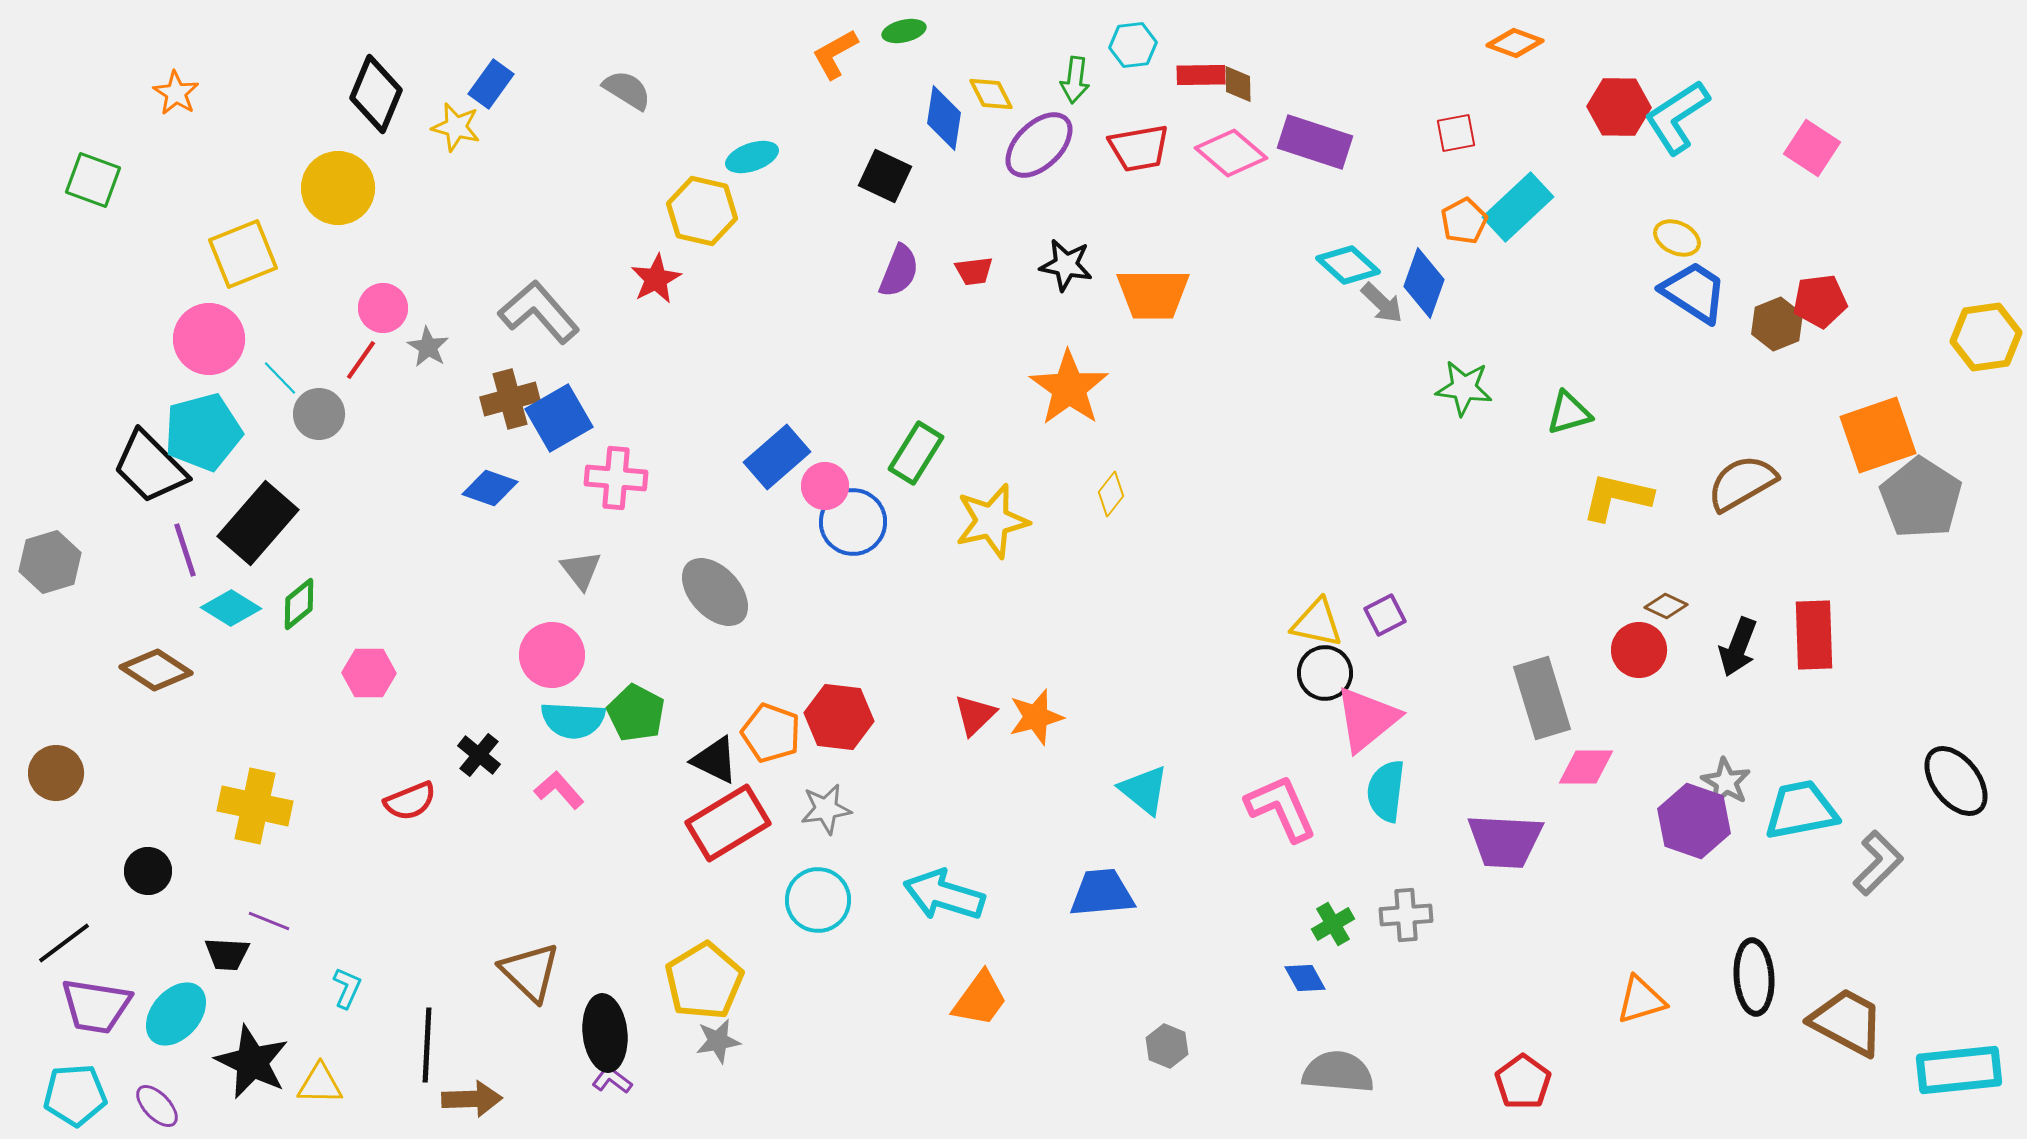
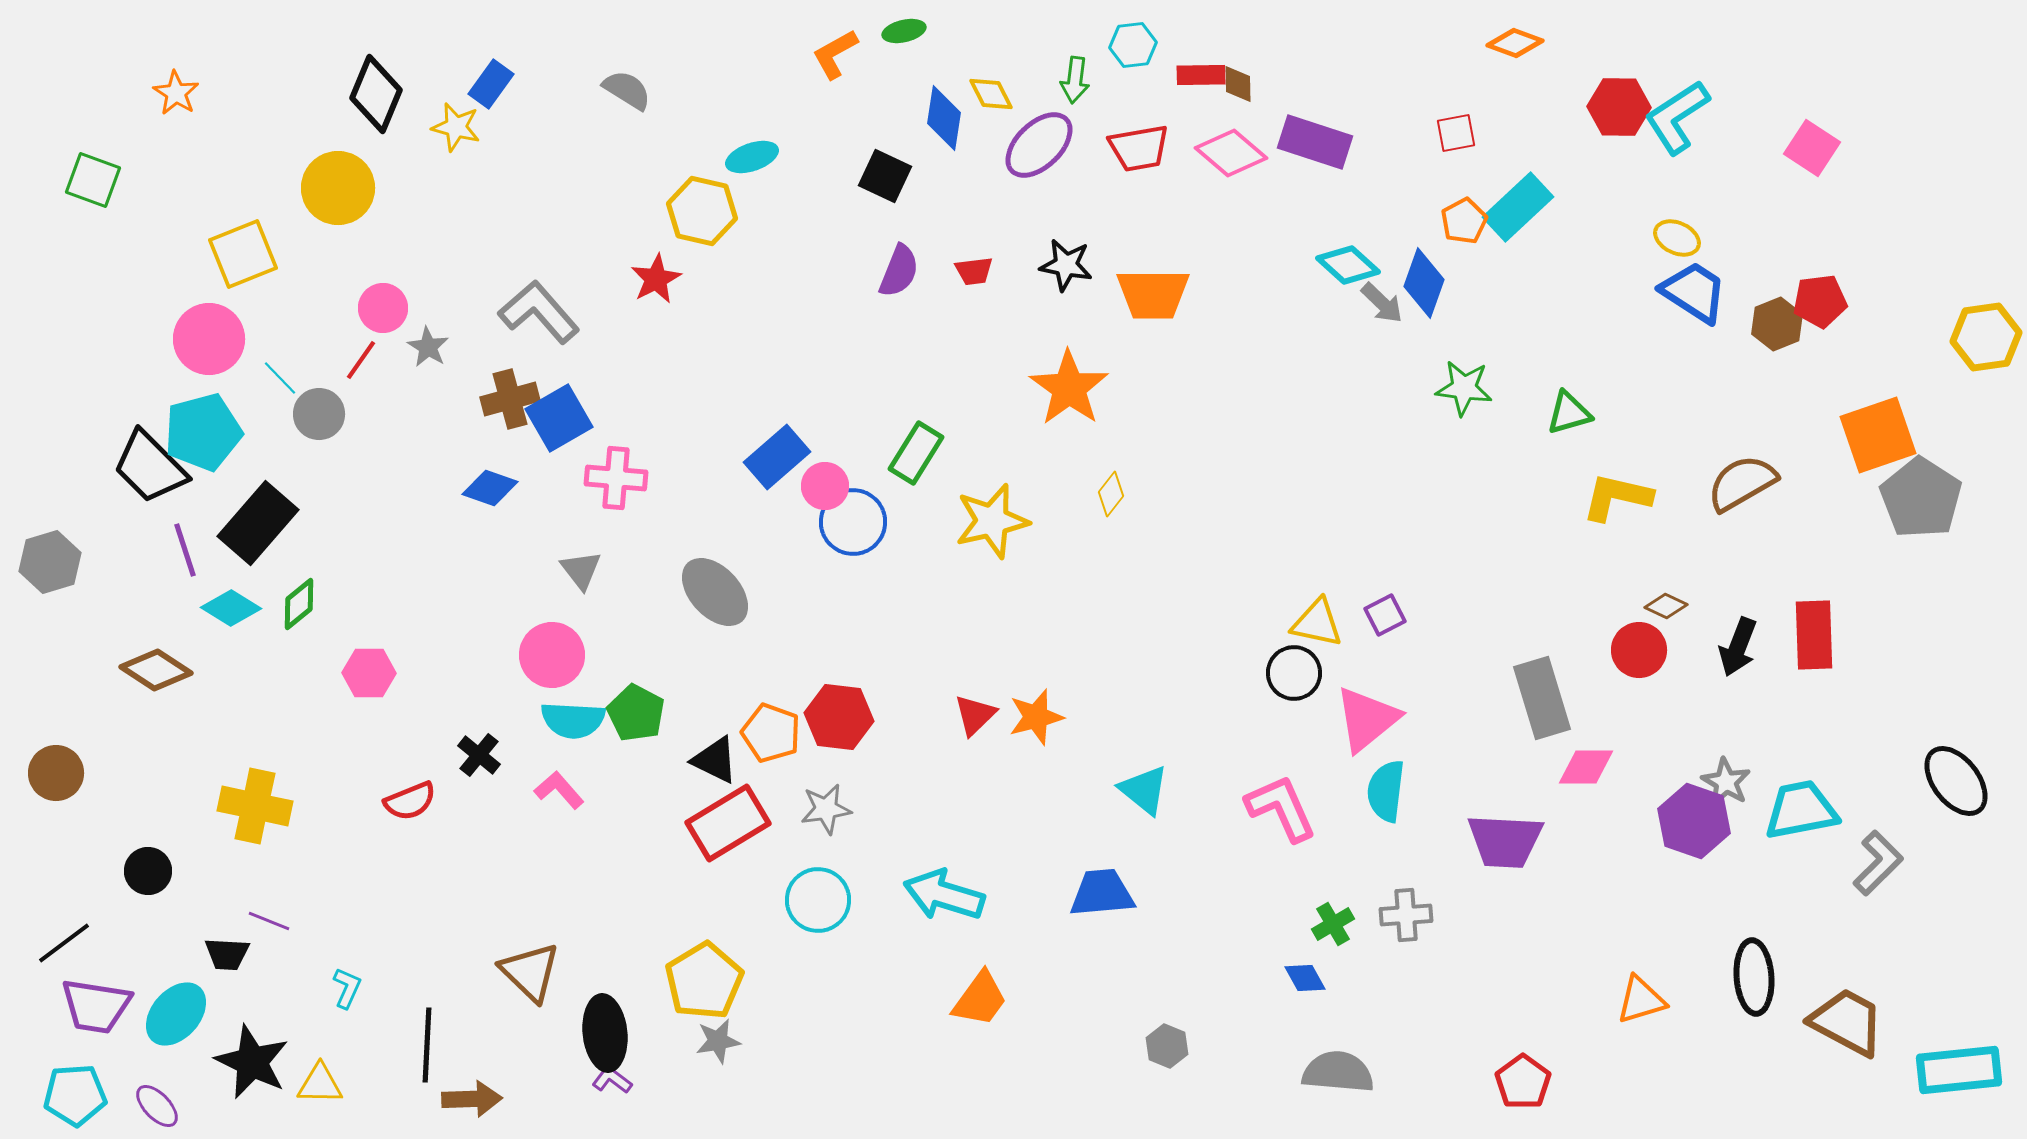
black circle at (1325, 673): moved 31 px left
